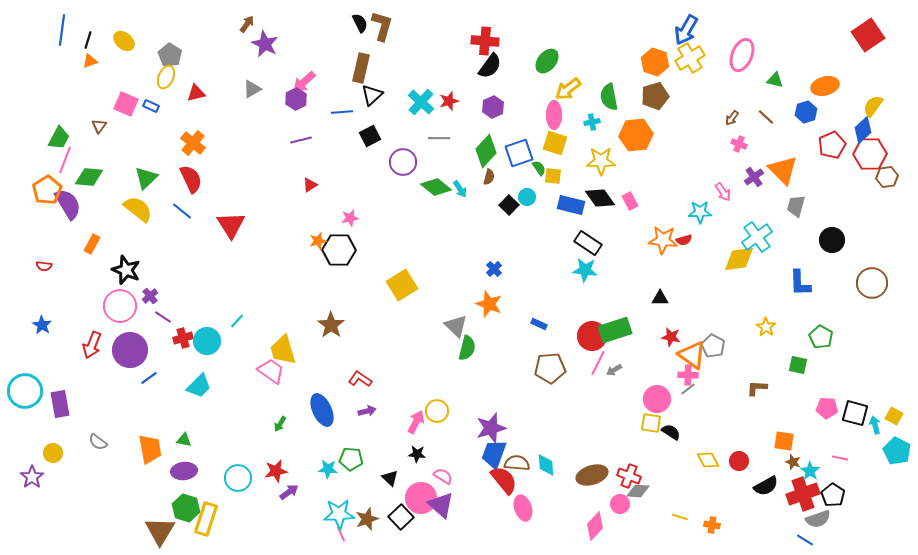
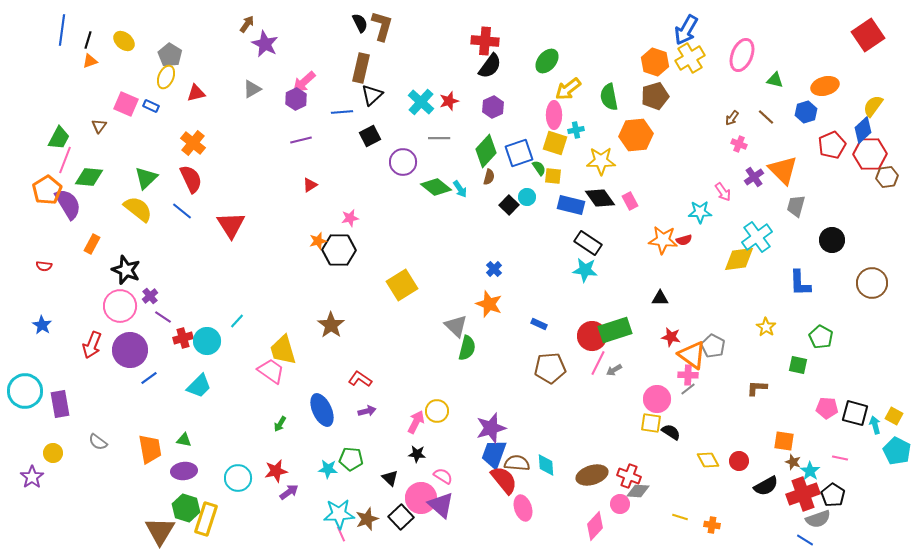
cyan cross at (592, 122): moved 16 px left, 8 px down
